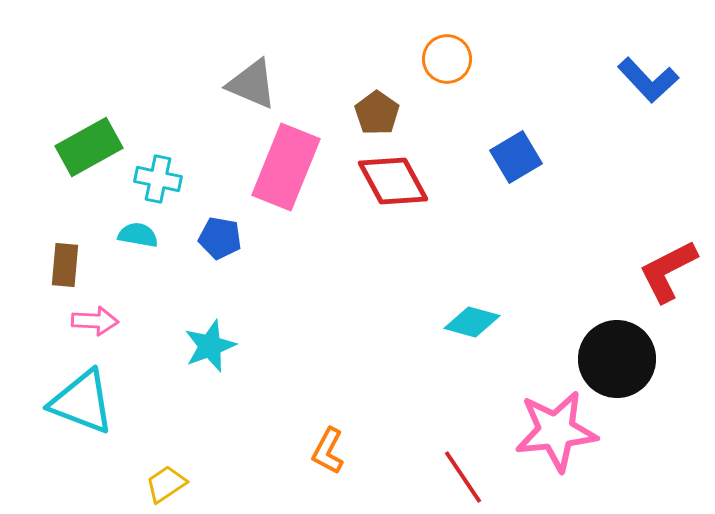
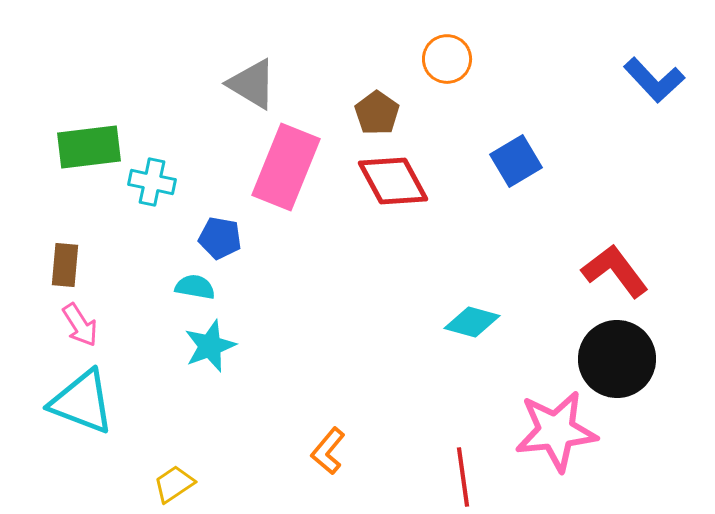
blue L-shape: moved 6 px right
gray triangle: rotated 8 degrees clockwise
green rectangle: rotated 22 degrees clockwise
blue square: moved 4 px down
cyan cross: moved 6 px left, 3 px down
cyan semicircle: moved 57 px right, 52 px down
red L-shape: moved 53 px left; rotated 80 degrees clockwise
pink arrow: moved 15 px left, 4 px down; rotated 54 degrees clockwise
orange L-shape: rotated 12 degrees clockwise
red line: rotated 26 degrees clockwise
yellow trapezoid: moved 8 px right
